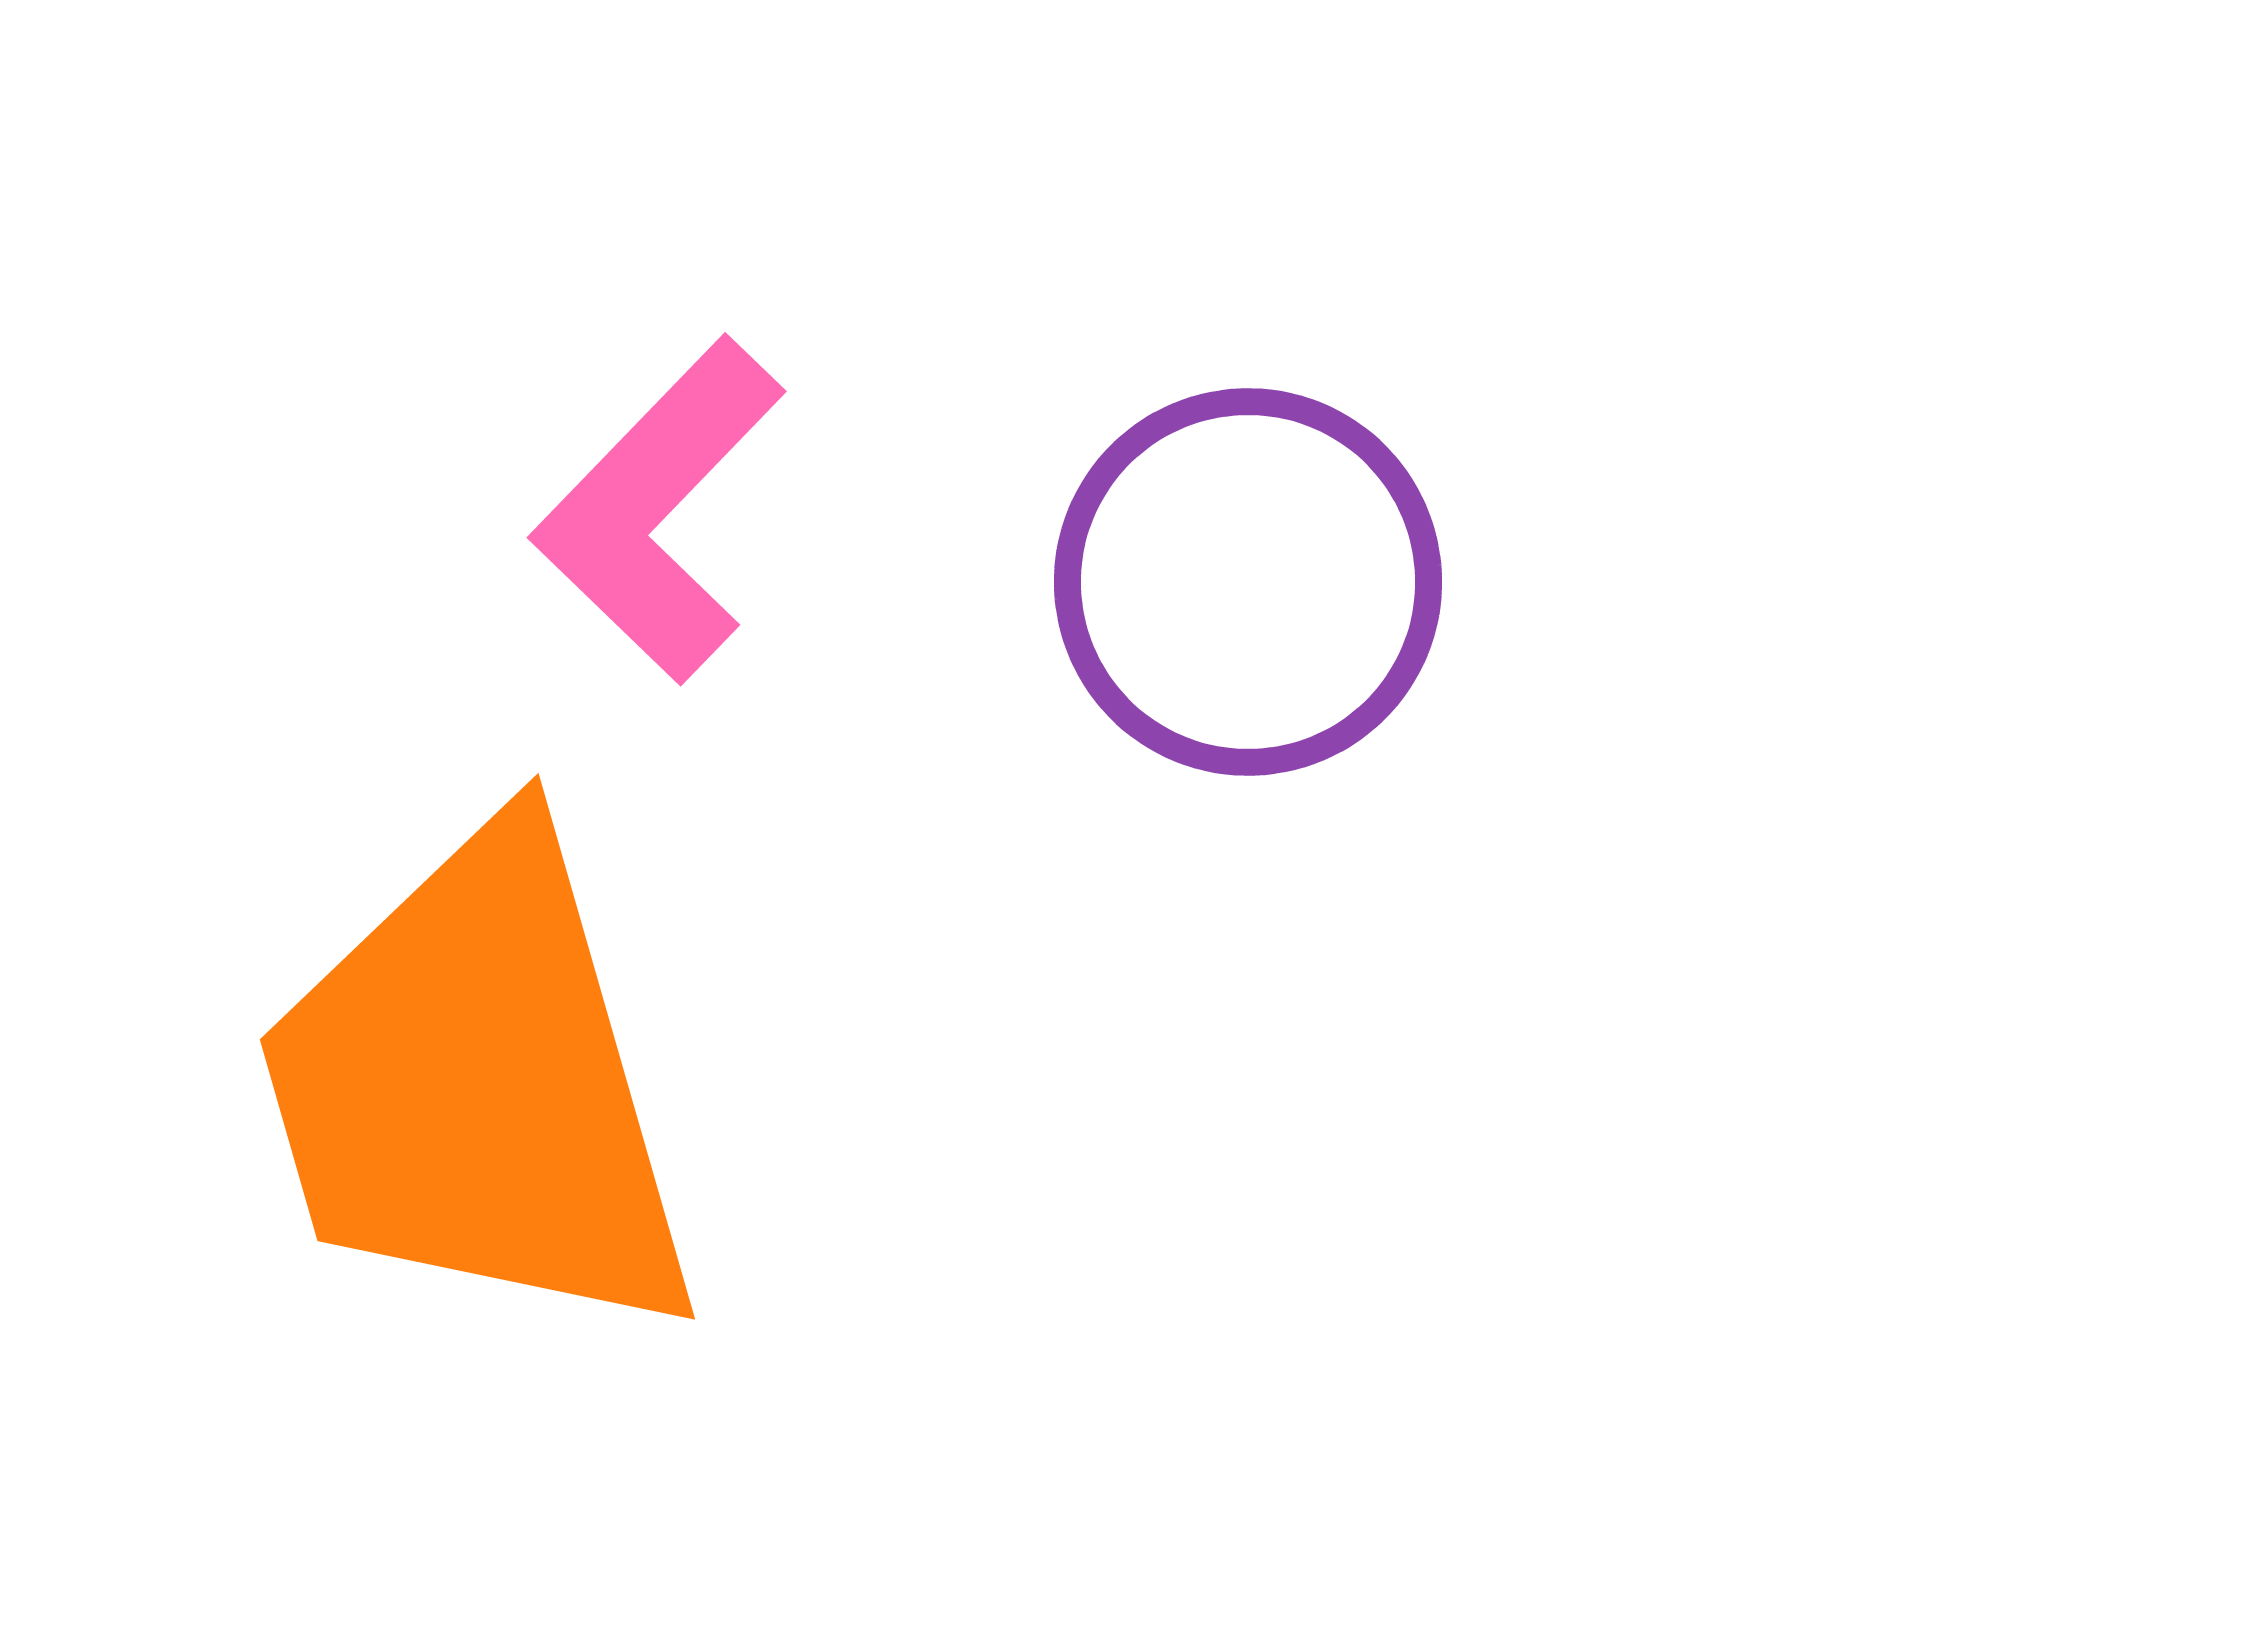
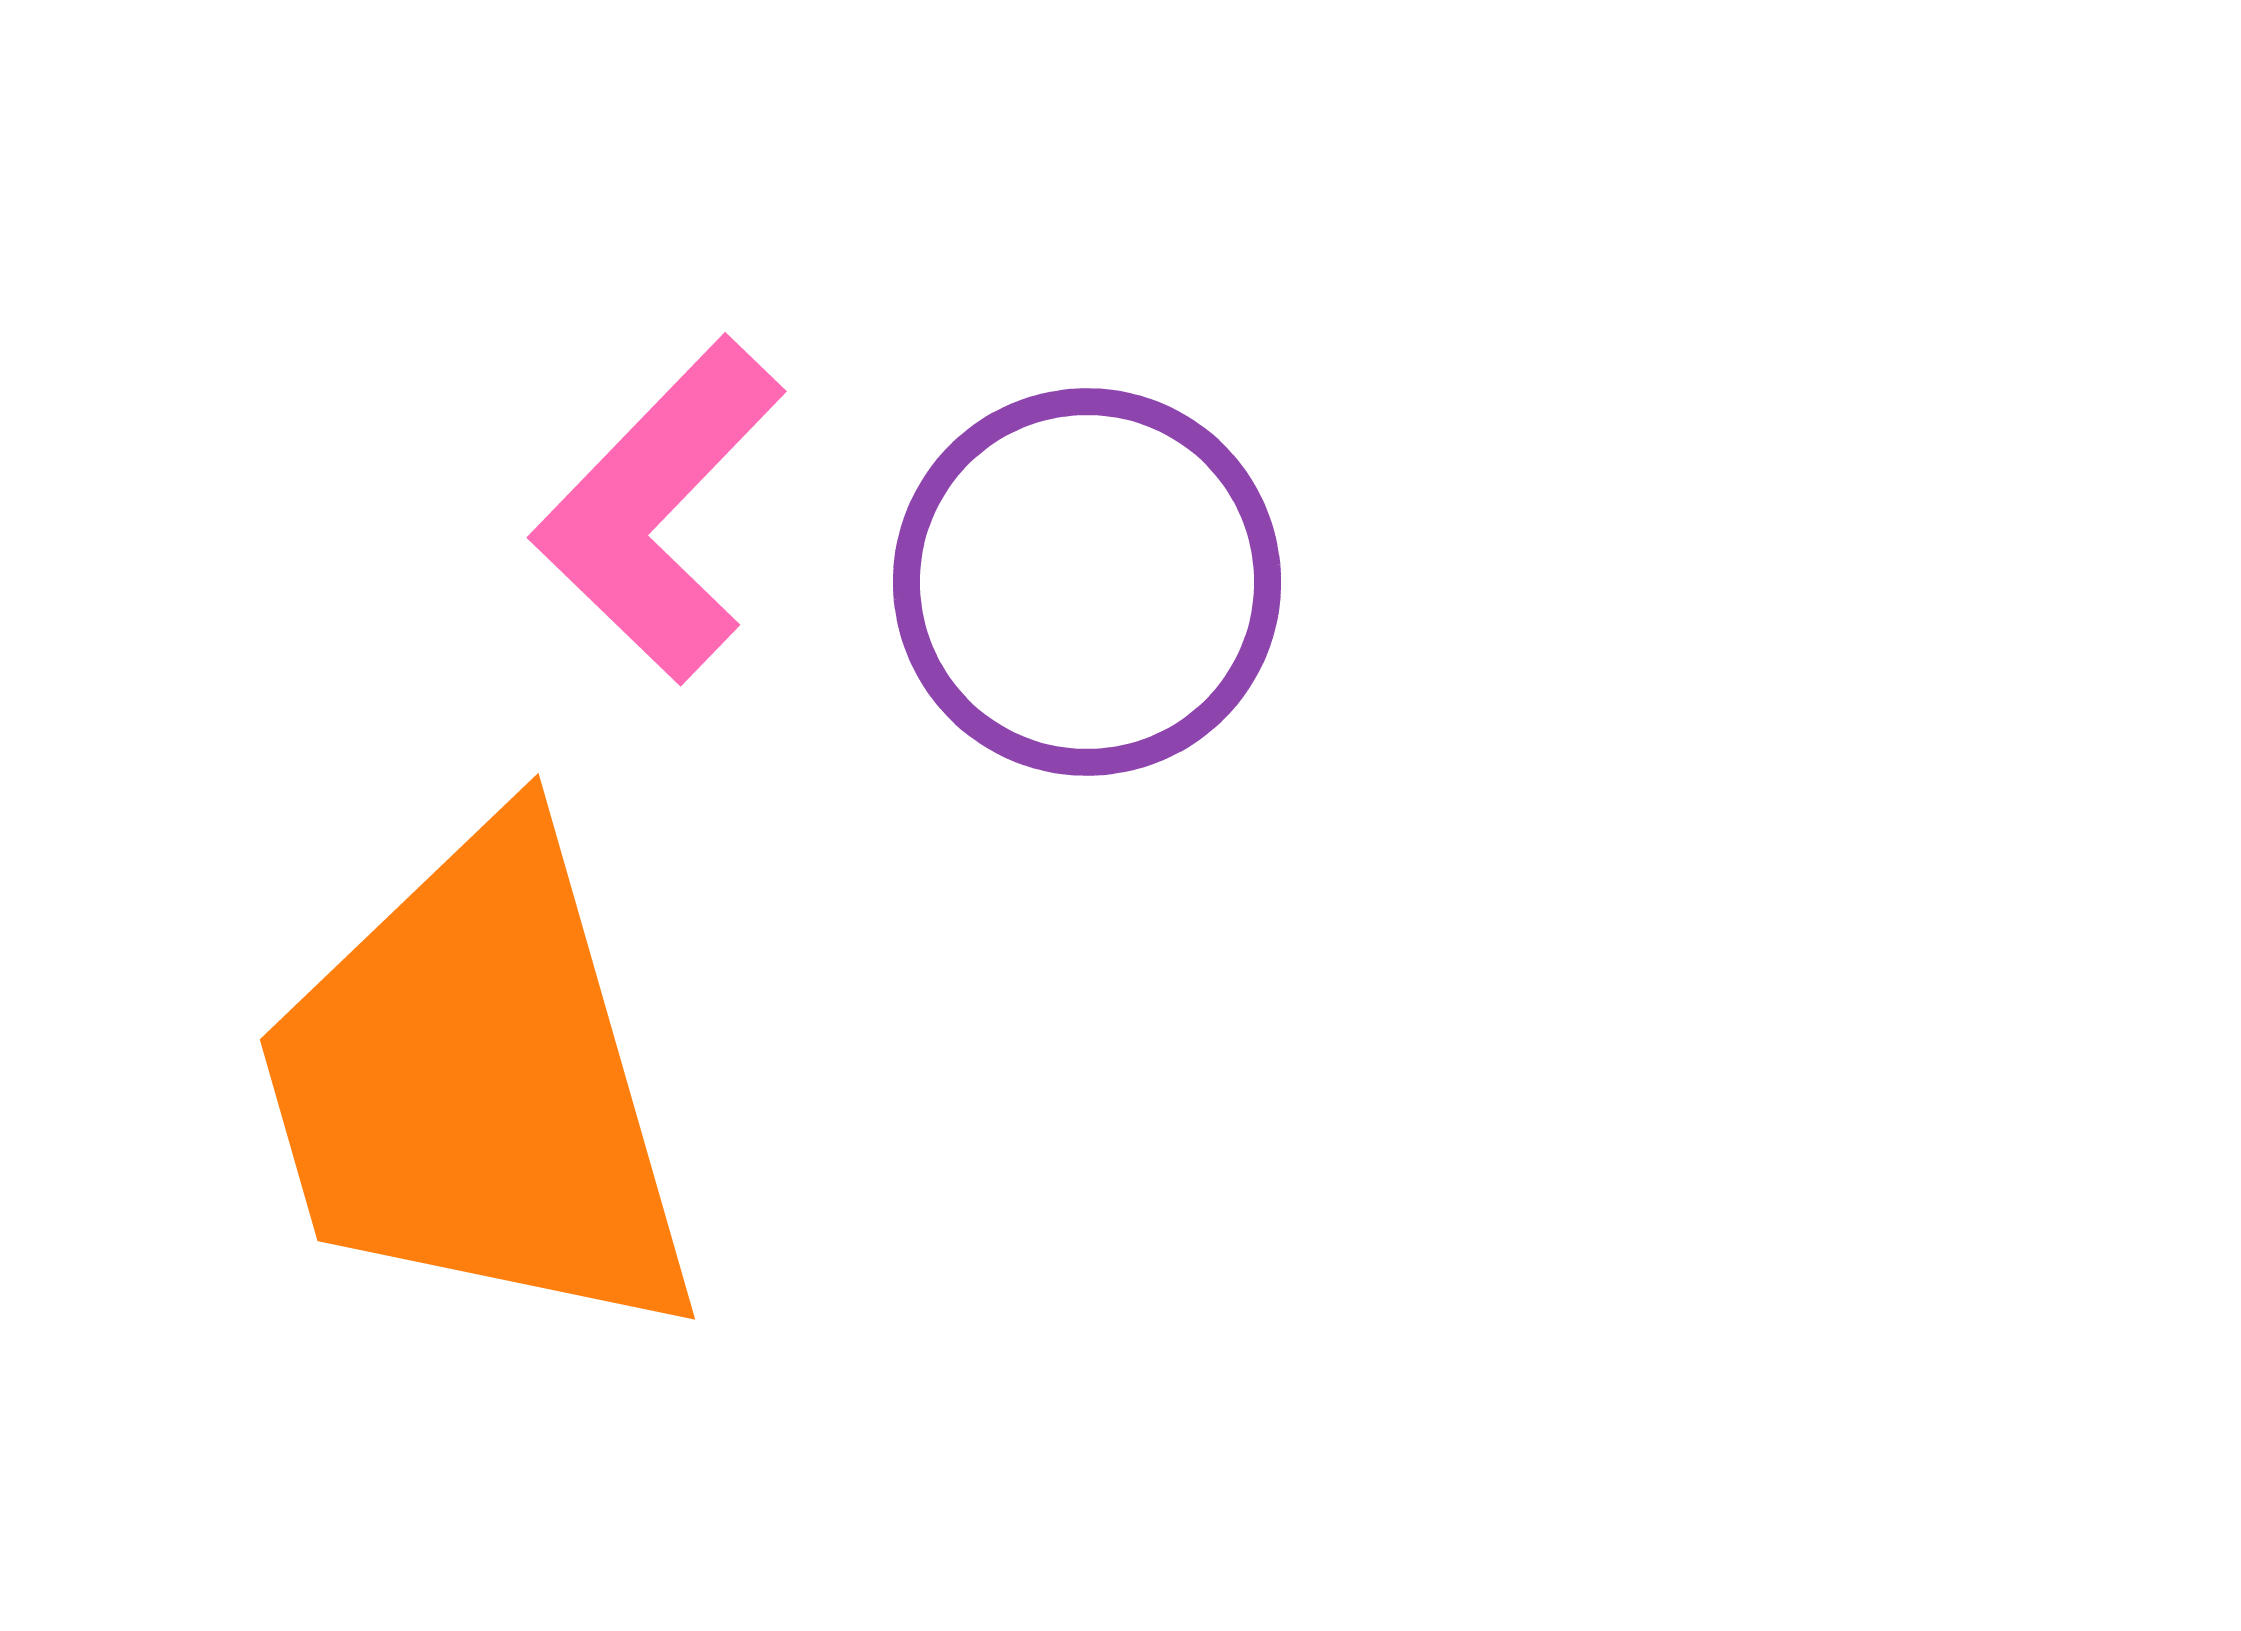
purple circle: moved 161 px left
